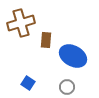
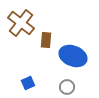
brown cross: rotated 36 degrees counterclockwise
blue ellipse: rotated 8 degrees counterclockwise
blue square: rotated 32 degrees clockwise
